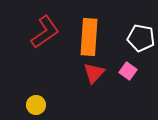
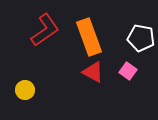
red L-shape: moved 2 px up
orange rectangle: rotated 24 degrees counterclockwise
red triangle: moved 1 px left, 1 px up; rotated 45 degrees counterclockwise
yellow circle: moved 11 px left, 15 px up
